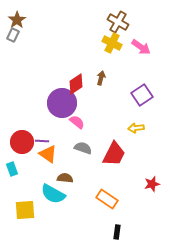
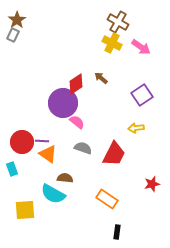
brown arrow: rotated 64 degrees counterclockwise
purple circle: moved 1 px right
